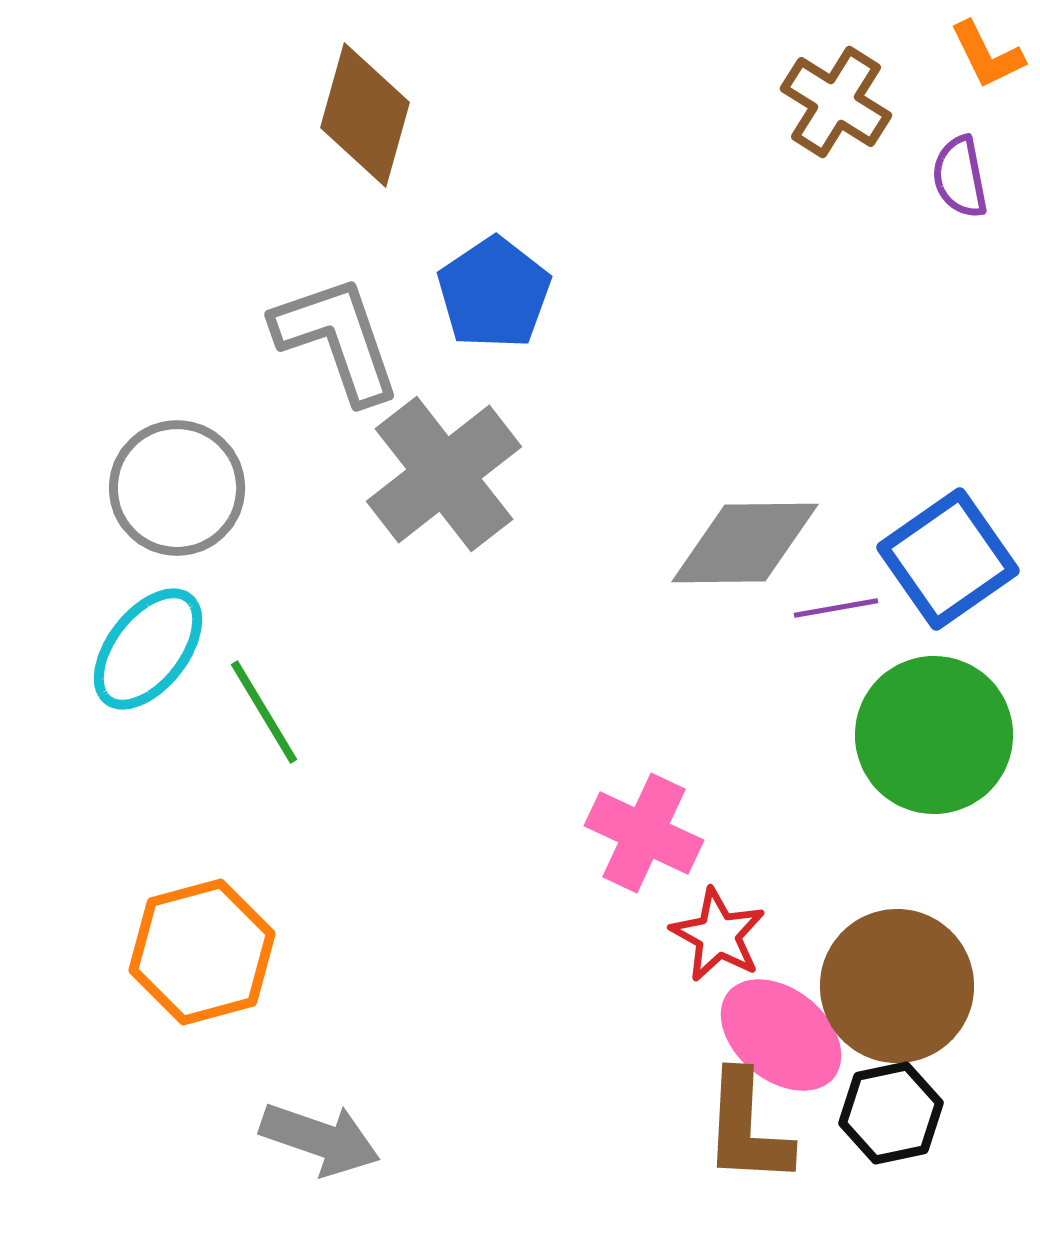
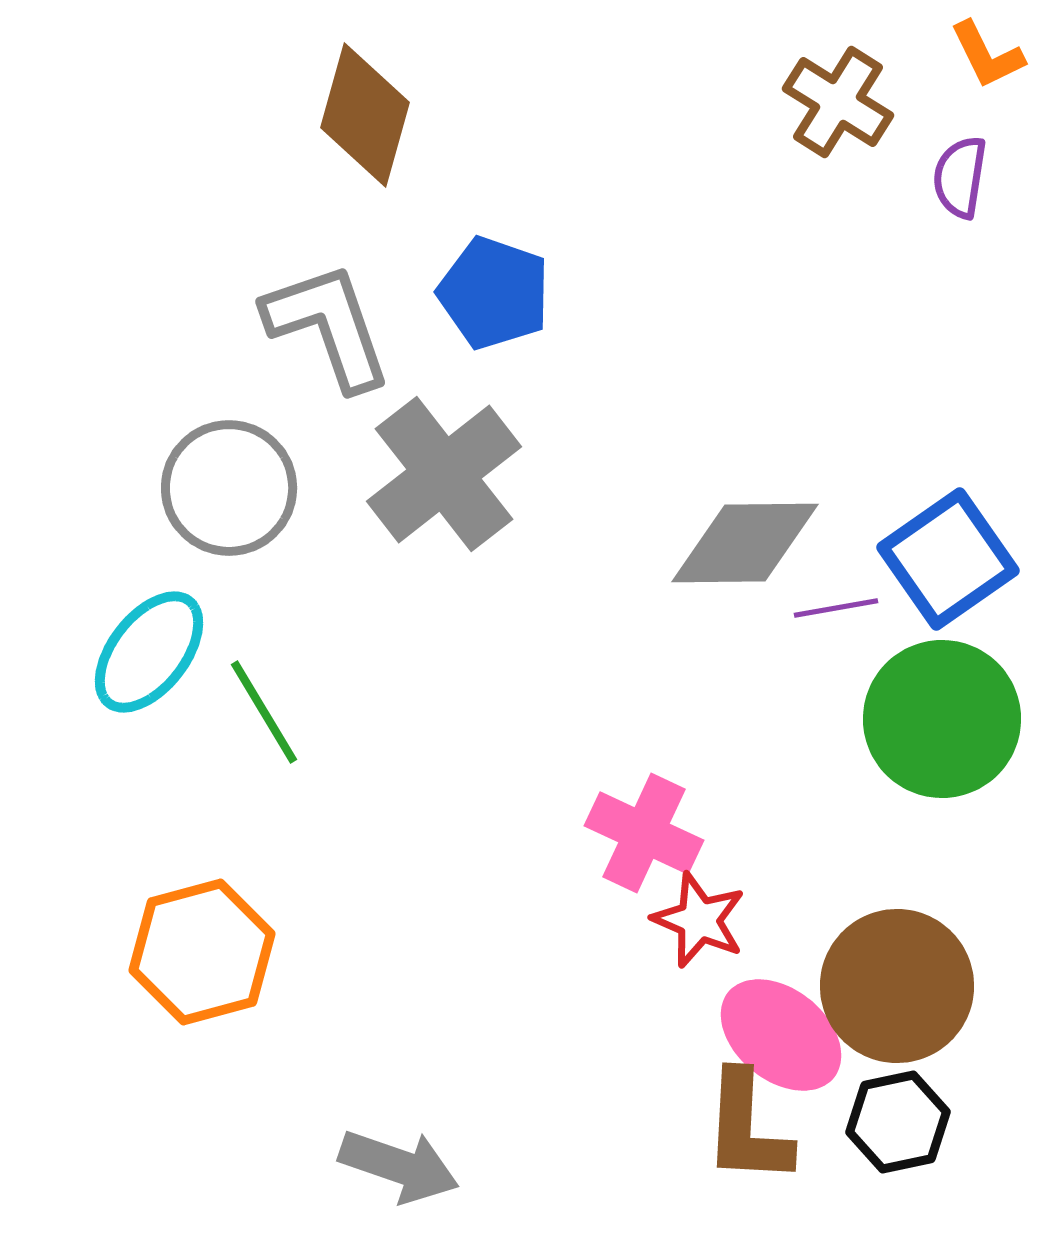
brown cross: moved 2 px right
purple semicircle: rotated 20 degrees clockwise
blue pentagon: rotated 19 degrees counterclockwise
gray L-shape: moved 9 px left, 13 px up
gray circle: moved 52 px right
cyan ellipse: moved 1 px right, 3 px down
green circle: moved 8 px right, 16 px up
red star: moved 19 px left, 15 px up; rotated 6 degrees counterclockwise
black hexagon: moved 7 px right, 9 px down
gray arrow: moved 79 px right, 27 px down
